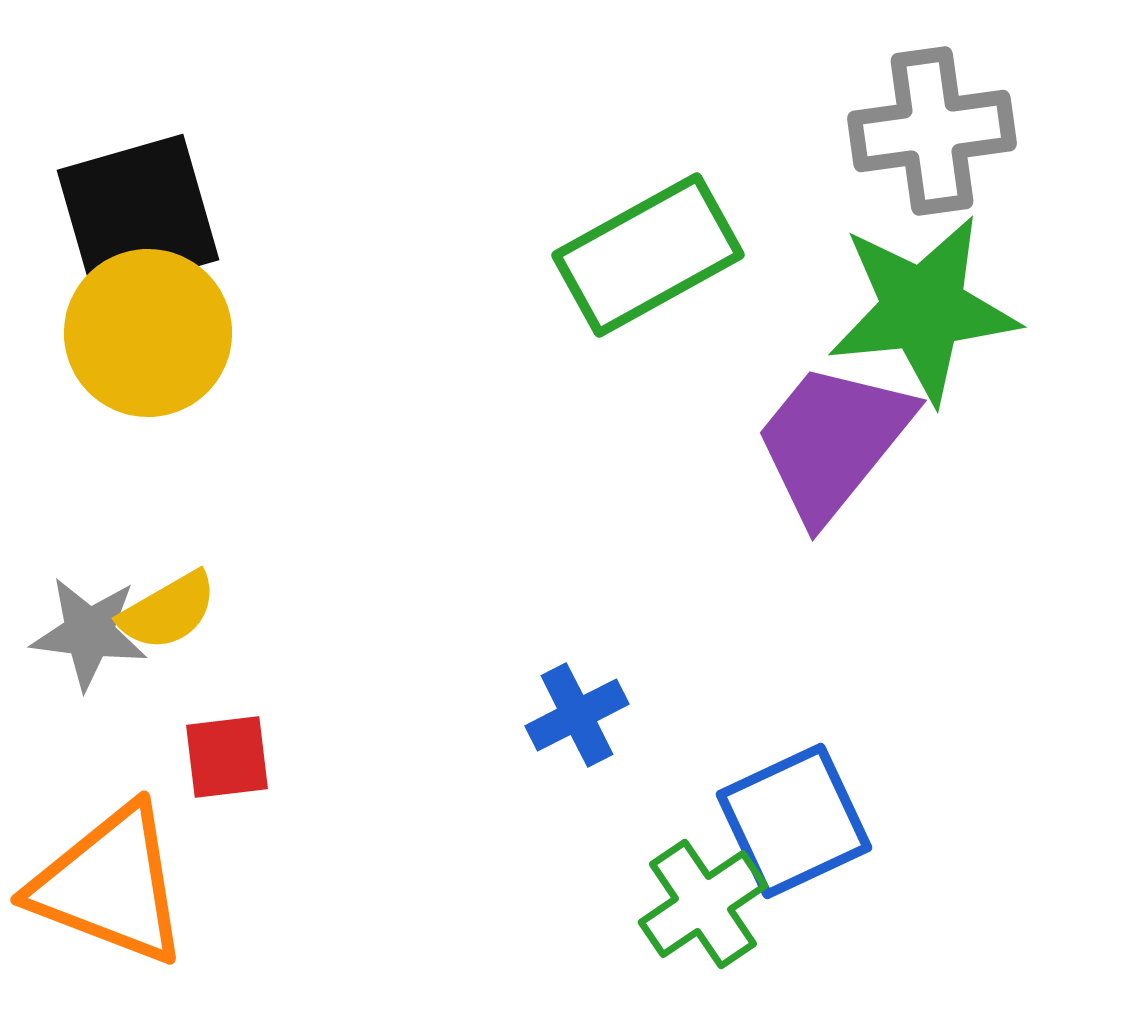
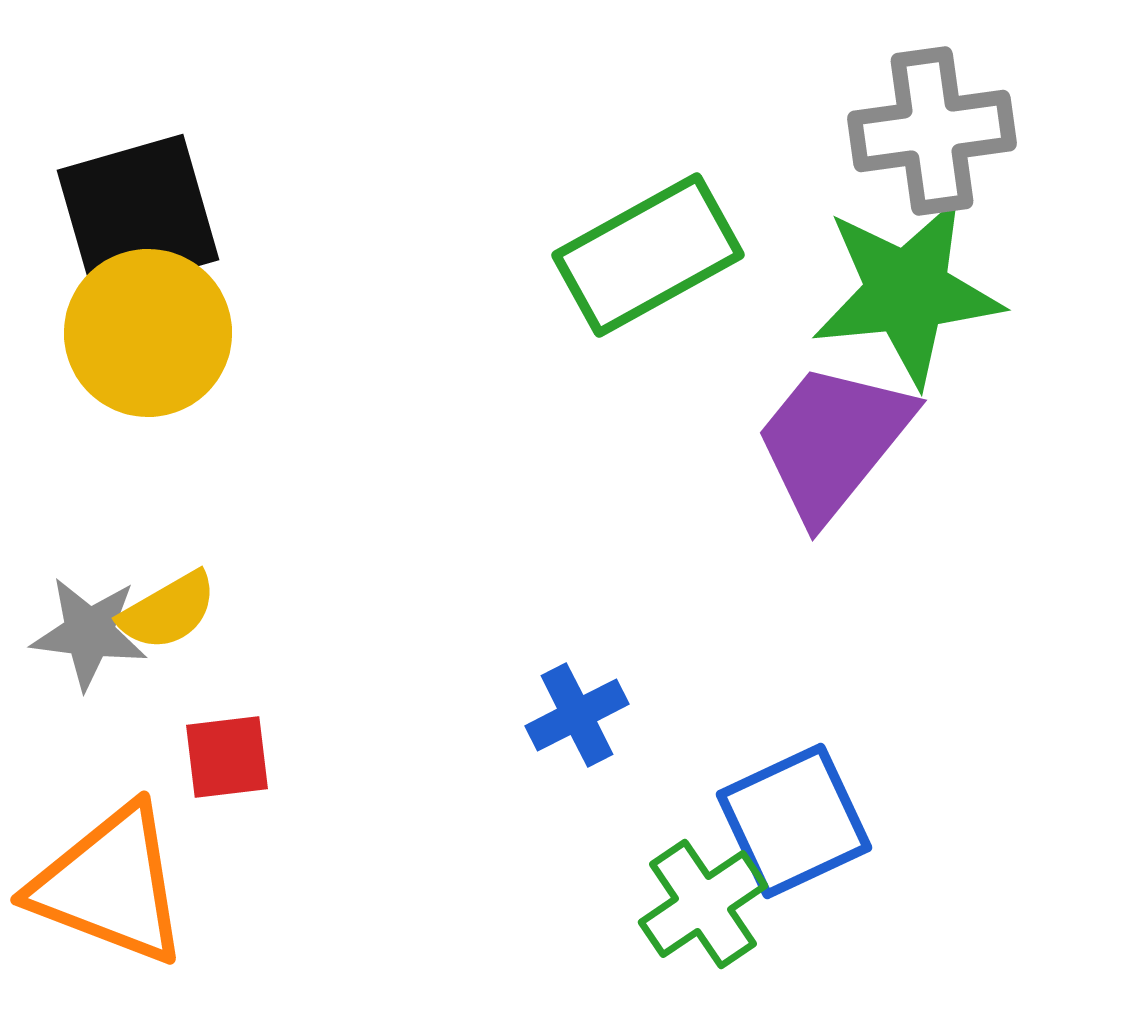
green star: moved 16 px left, 17 px up
